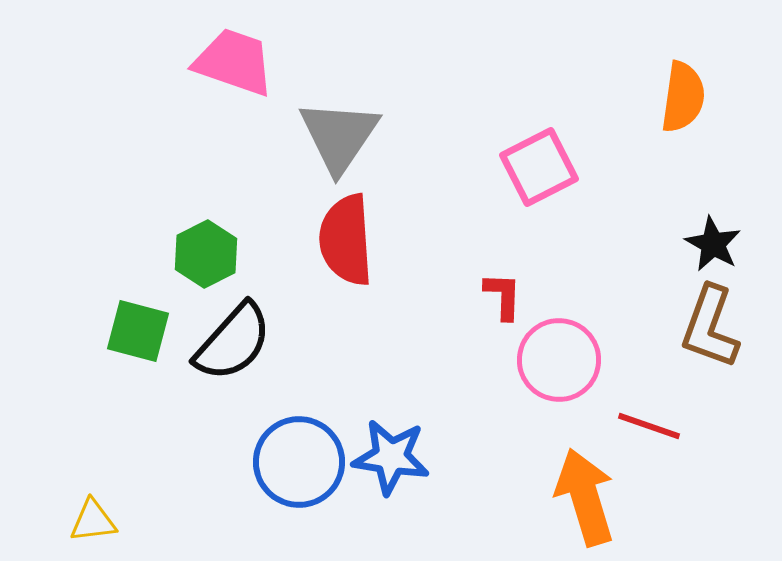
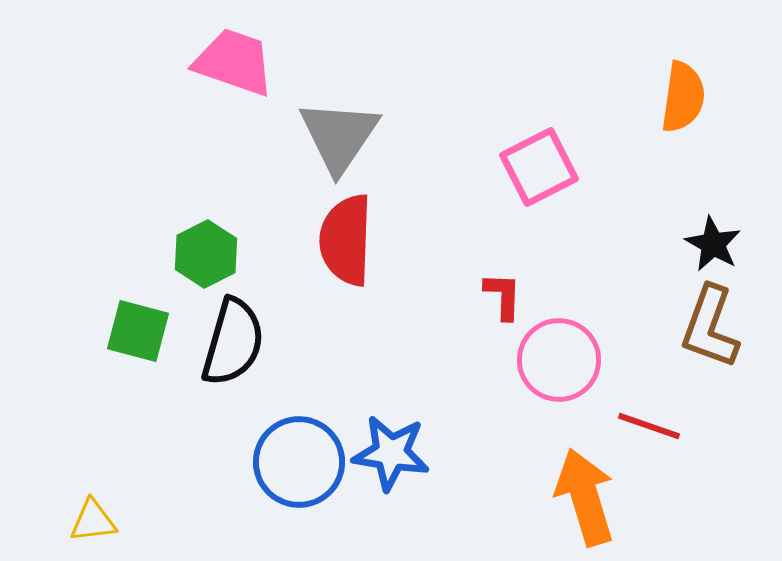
red semicircle: rotated 6 degrees clockwise
black semicircle: rotated 26 degrees counterclockwise
blue star: moved 4 px up
